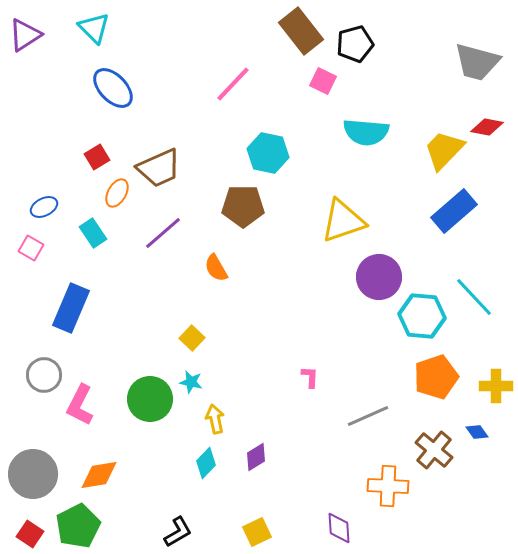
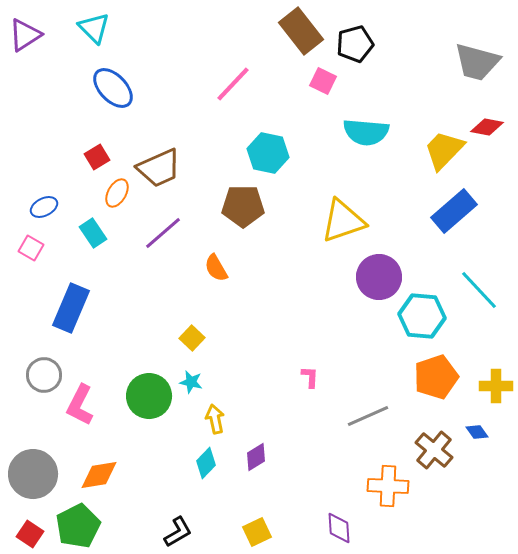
cyan line at (474, 297): moved 5 px right, 7 px up
green circle at (150, 399): moved 1 px left, 3 px up
